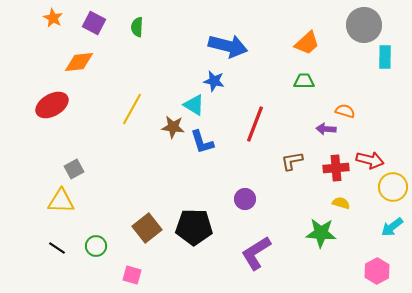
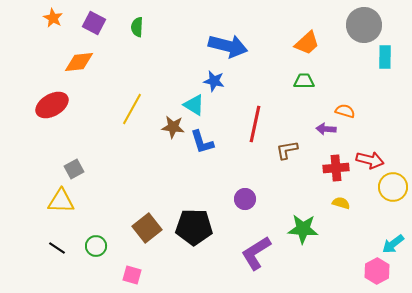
red line: rotated 9 degrees counterclockwise
brown L-shape: moved 5 px left, 11 px up
cyan arrow: moved 1 px right, 17 px down
green star: moved 18 px left, 4 px up
